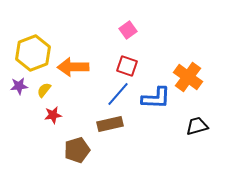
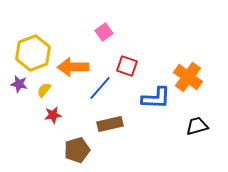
pink square: moved 24 px left, 2 px down
purple star: moved 2 px up; rotated 18 degrees clockwise
blue line: moved 18 px left, 6 px up
